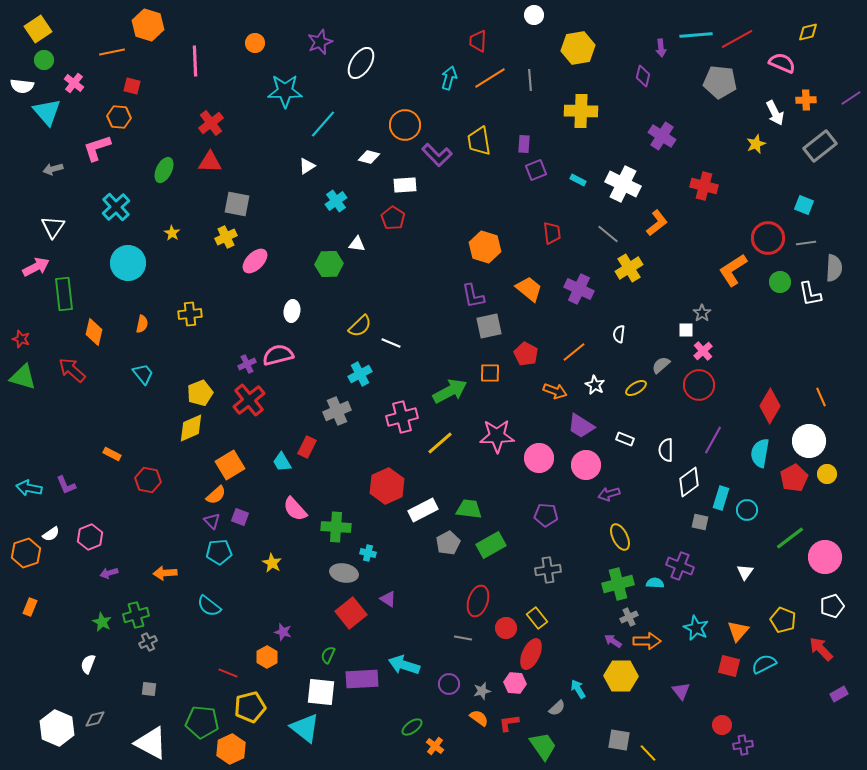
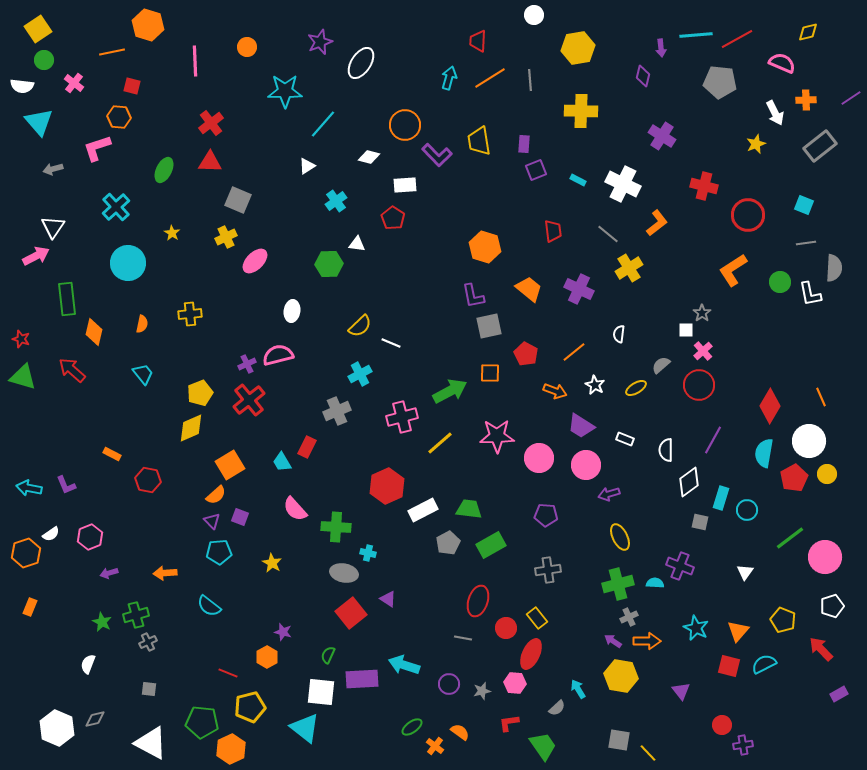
orange circle at (255, 43): moved 8 px left, 4 px down
cyan triangle at (47, 112): moved 8 px left, 10 px down
gray square at (237, 204): moved 1 px right, 4 px up; rotated 12 degrees clockwise
red trapezoid at (552, 233): moved 1 px right, 2 px up
red circle at (768, 238): moved 20 px left, 23 px up
pink arrow at (36, 267): moved 11 px up
green rectangle at (64, 294): moved 3 px right, 5 px down
cyan semicircle at (760, 453): moved 4 px right
yellow hexagon at (621, 676): rotated 8 degrees clockwise
orange semicircle at (479, 718): moved 19 px left, 14 px down
